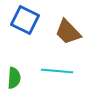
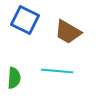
brown trapezoid: rotated 16 degrees counterclockwise
